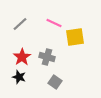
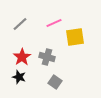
pink line: rotated 49 degrees counterclockwise
